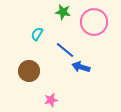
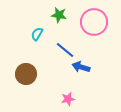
green star: moved 4 px left, 3 px down
brown circle: moved 3 px left, 3 px down
pink star: moved 17 px right, 1 px up
